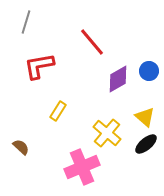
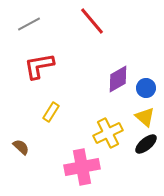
gray line: moved 3 px right, 2 px down; rotated 45 degrees clockwise
red line: moved 21 px up
blue circle: moved 3 px left, 17 px down
yellow rectangle: moved 7 px left, 1 px down
yellow cross: moved 1 px right; rotated 24 degrees clockwise
pink cross: rotated 12 degrees clockwise
